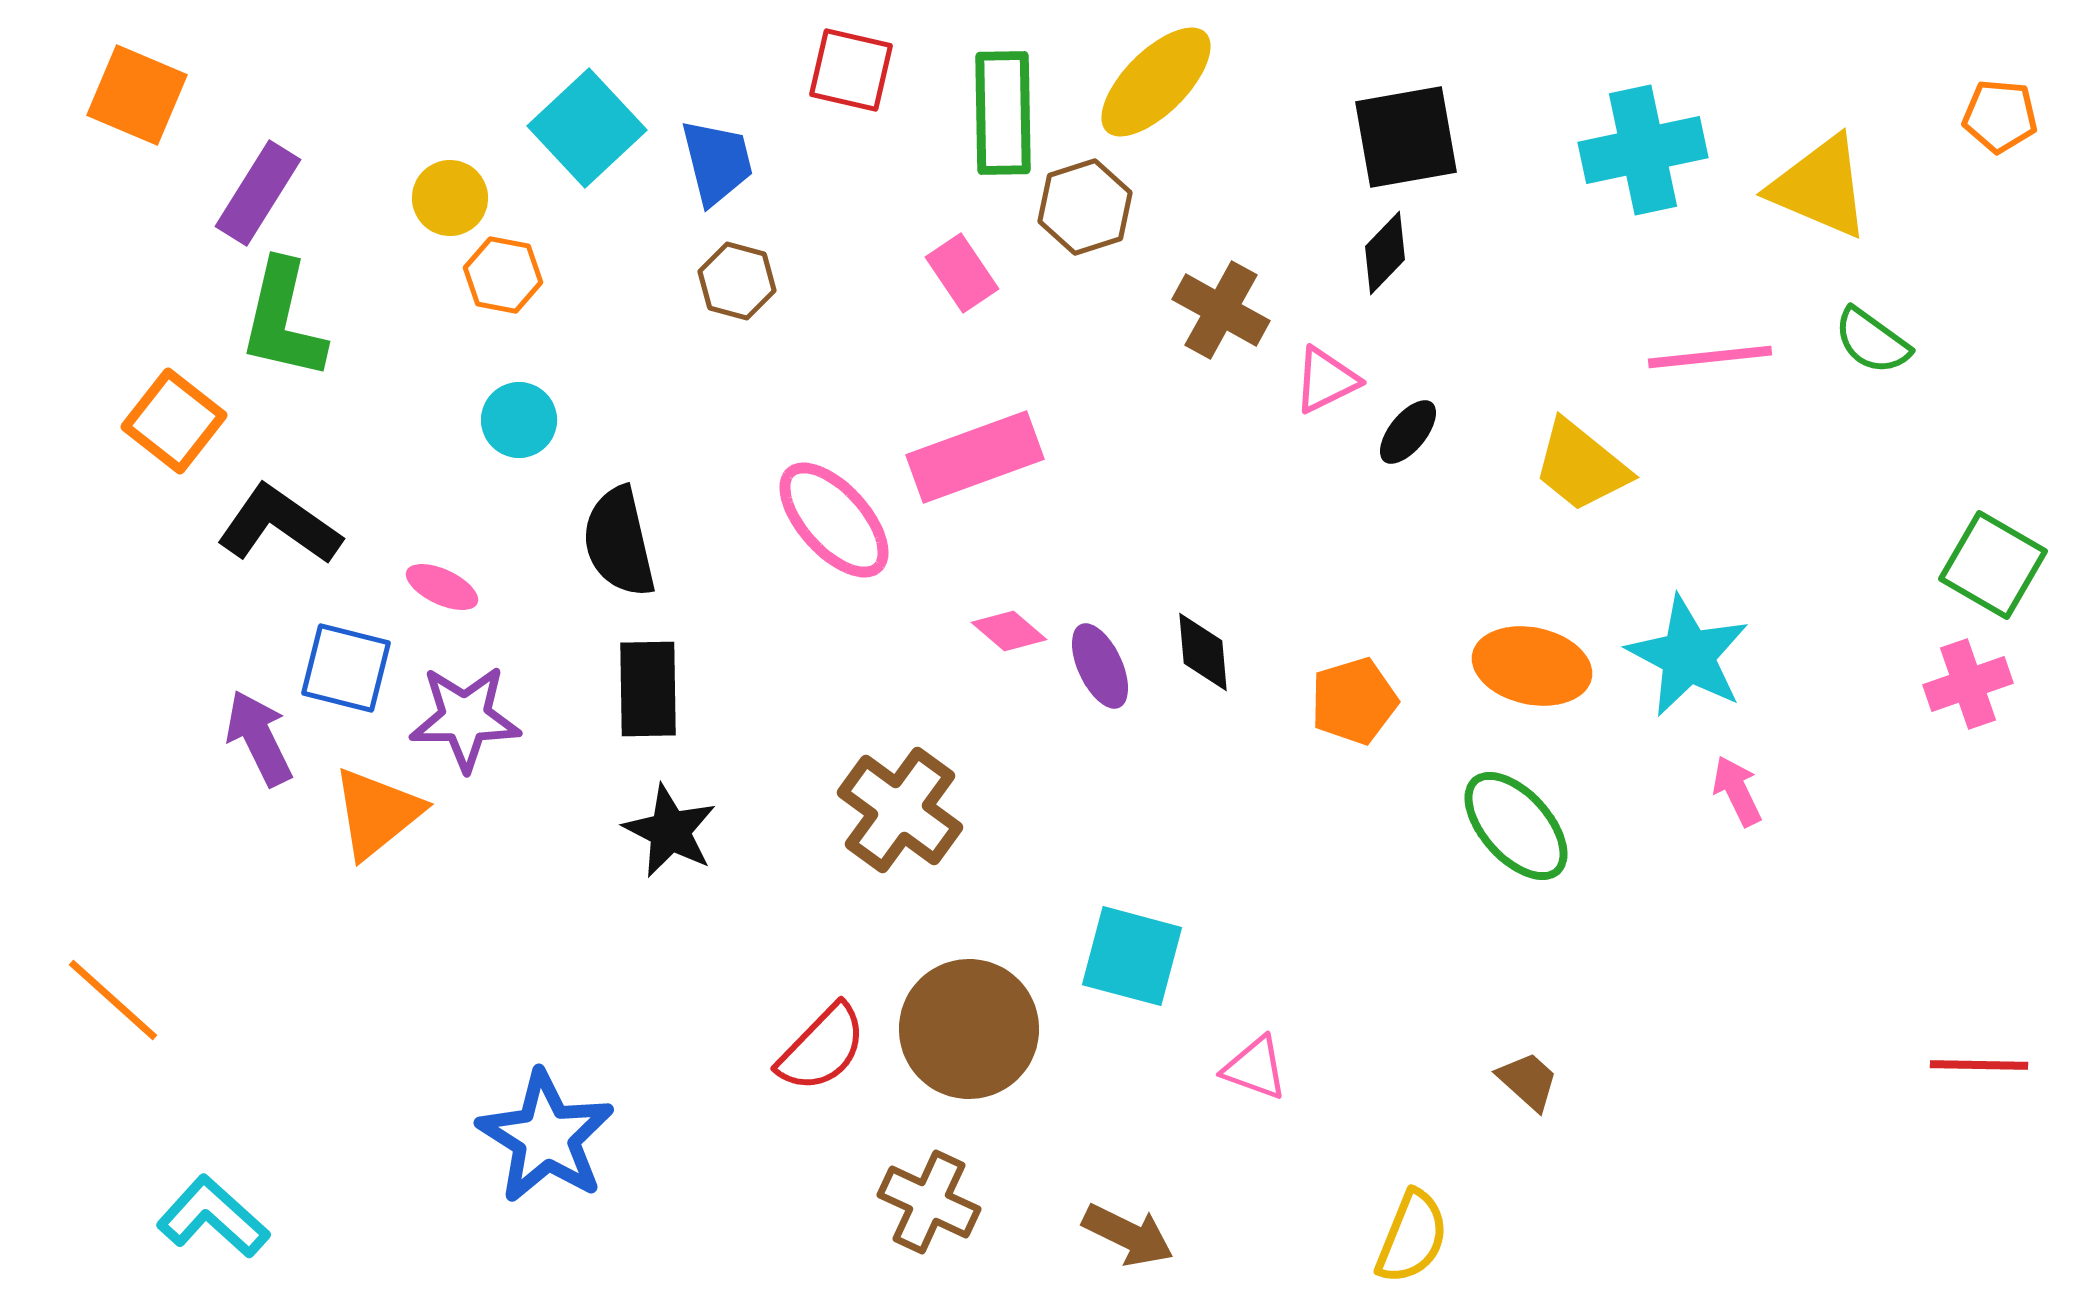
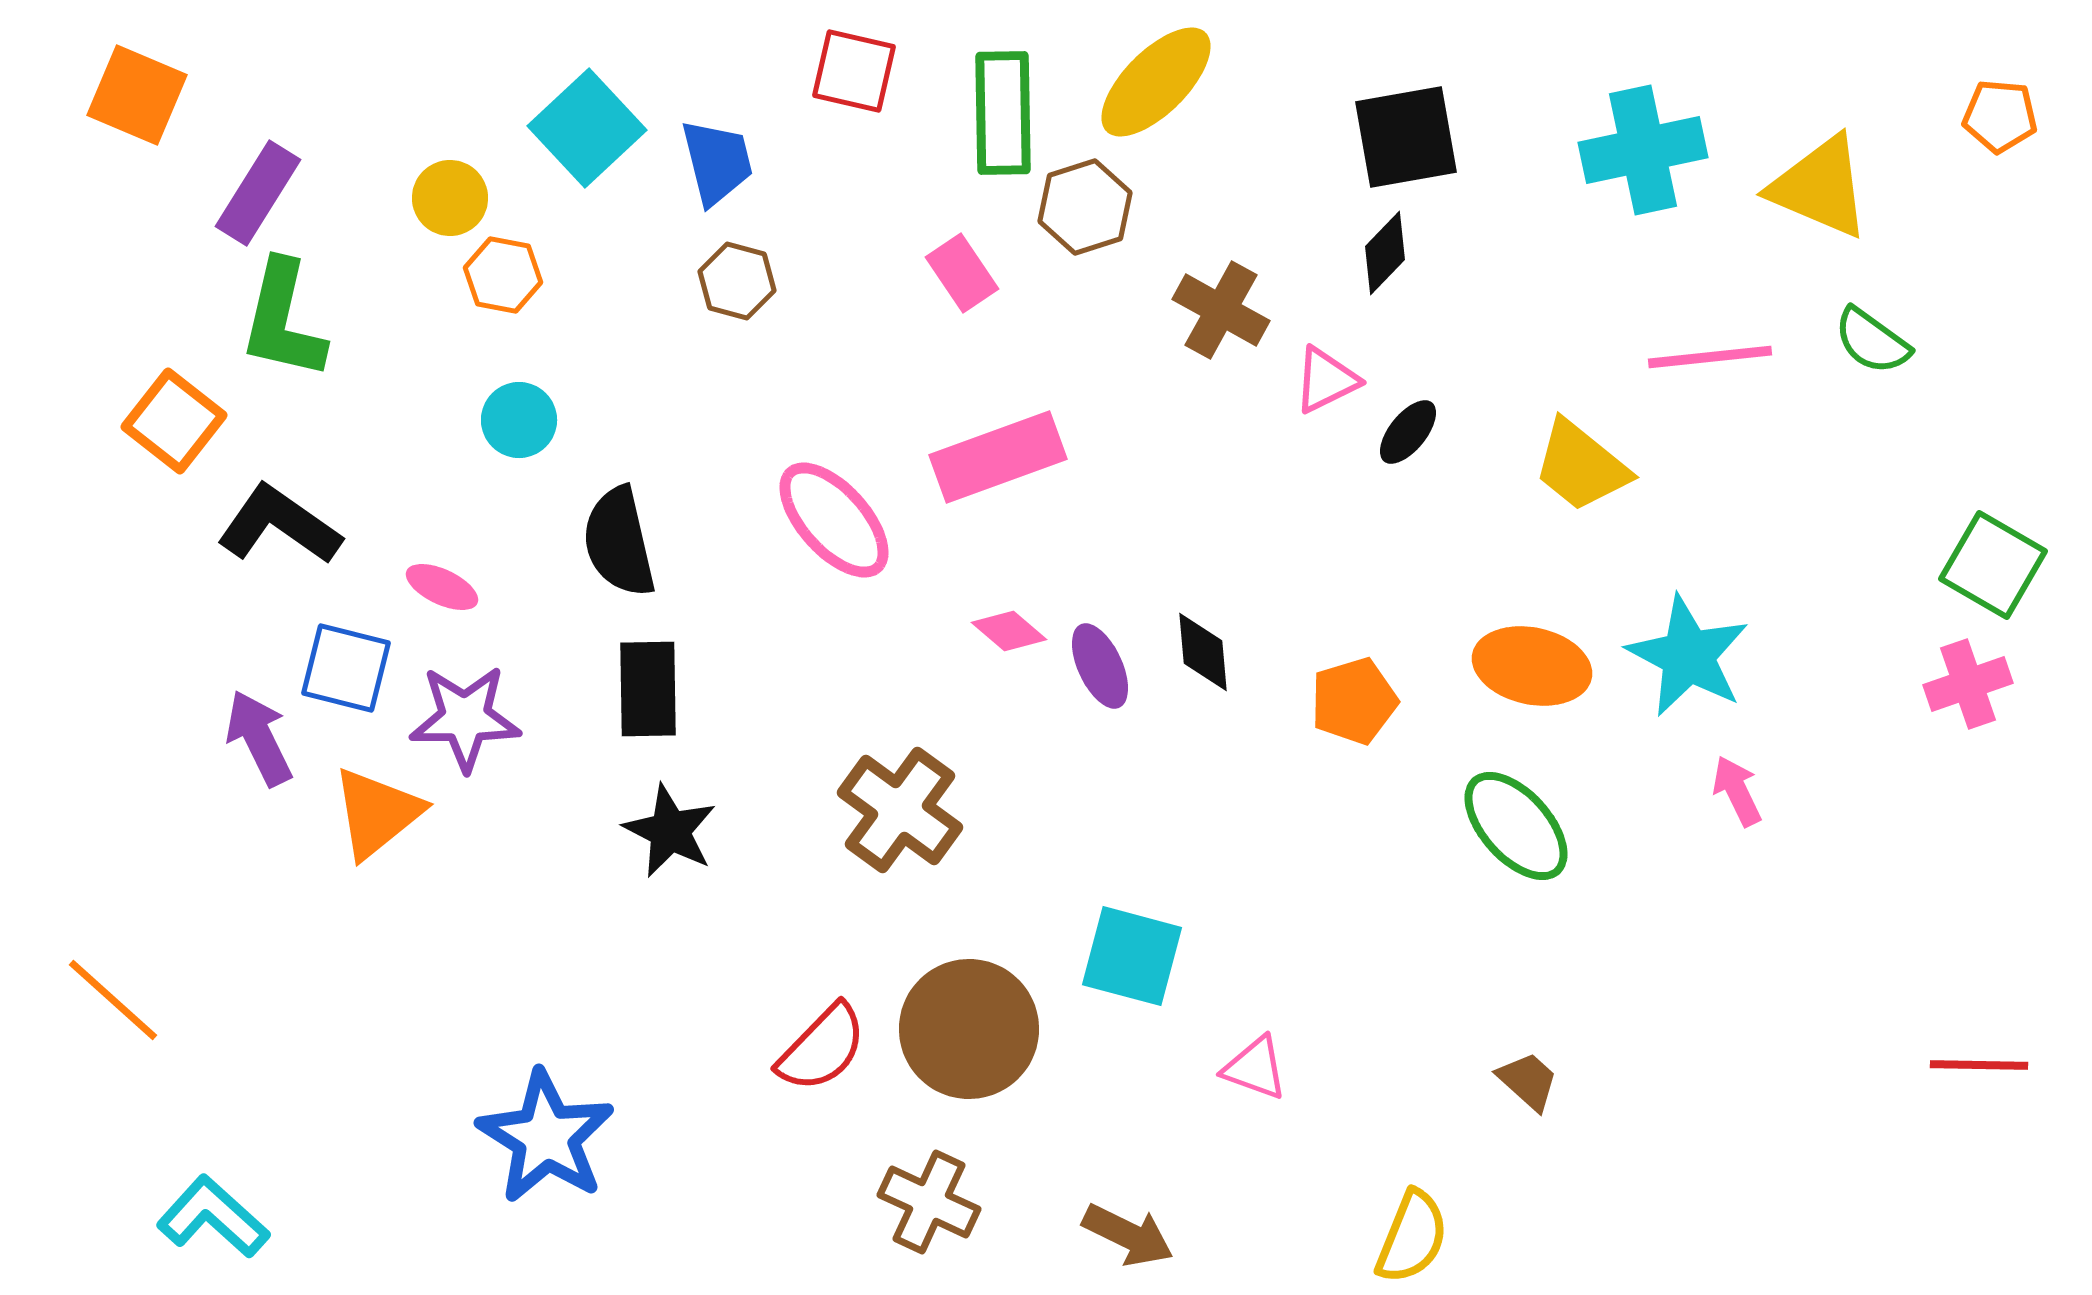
red square at (851, 70): moved 3 px right, 1 px down
pink rectangle at (975, 457): moved 23 px right
